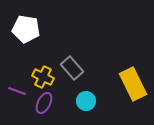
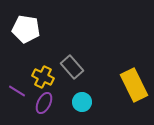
gray rectangle: moved 1 px up
yellow rectangle: moved 1 px right, 1 px down
purple line: rotated 12 degrees clockwise
cyan circle: moved 4 px left, 1 px down
